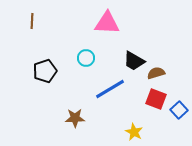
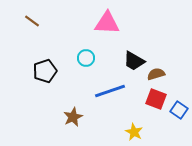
brown line: rotated 56 degrees counterclockwise
brown semicircle: moved 1 px down
blue line: moved 2 px down; rotated 12 degrees clockwise
blue square: rotated 12 degrees counterclockwise
brown star: moved 2 px left, 1 px up; rotated 24 degrees counterclockwise
